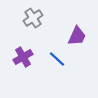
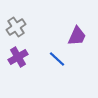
gray cross: moved 17 px left, 9 px down
purple cross: moved 5 px left
